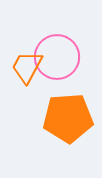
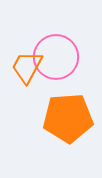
pink circle: moved 1 px left
